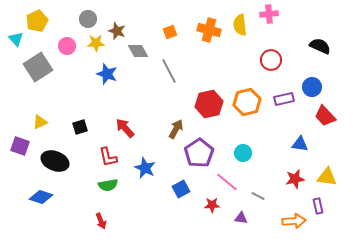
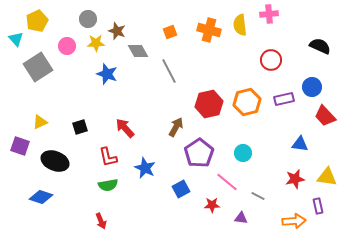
brown arrow at (176, 129): moved 2 px up
